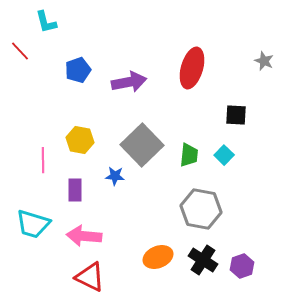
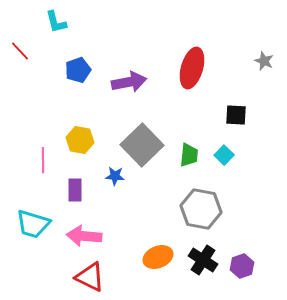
cyan L-shape: moved 10 px right
